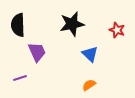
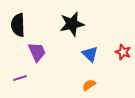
red star: moved 6 px right, 22 px down
